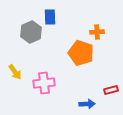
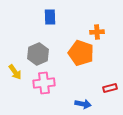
gray hexagon: moved 7 px right, 22 px down
red rectangle: moved 1 px left, 2 px up
blue arrow: moved 4 px left; rotated 14 degrees clockwise
